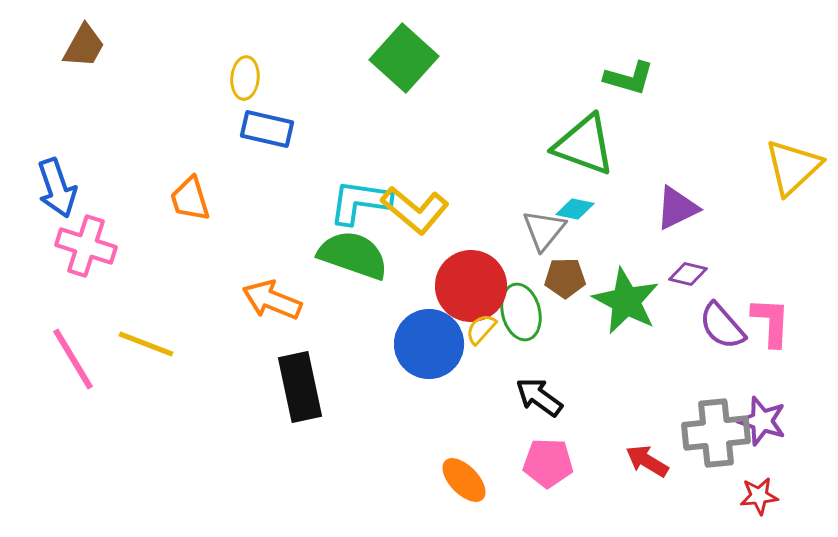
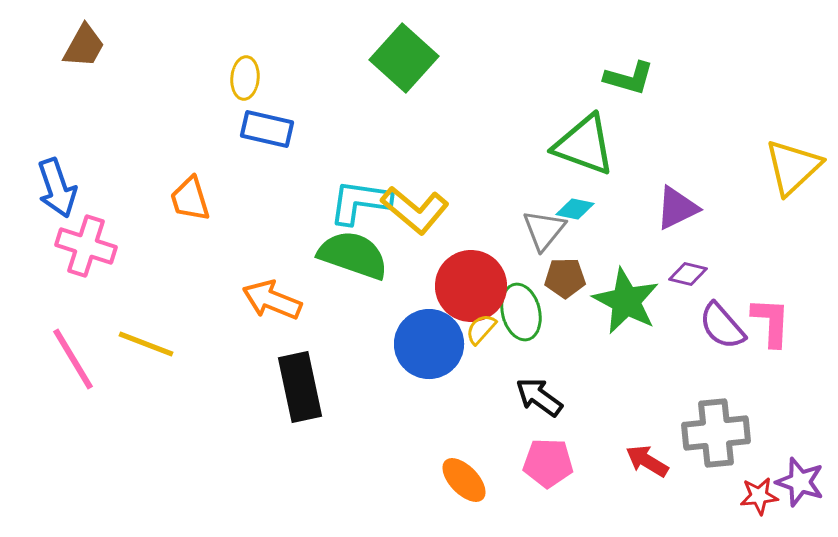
purple star: moved 38 px right, 61 px down
